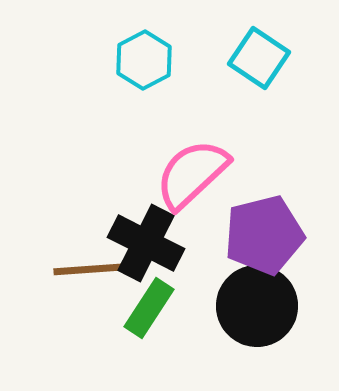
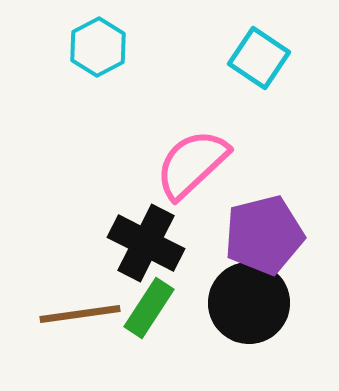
cyan hexagon: moved 46 px left, 13 px up
pink semicircle: moved 10 px up
brown line: moved 14 px left, 45 px down; rotated 4 degrees counterclockwise
black circle: moved 8 px left, 3 px up
